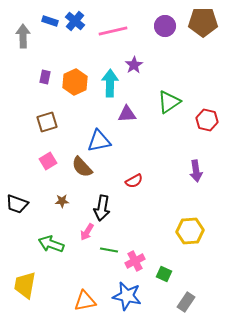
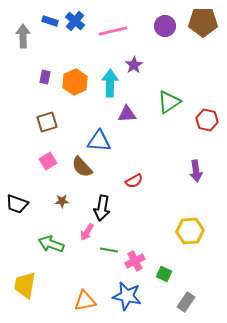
blue triangle: rotated 15 degrees clockwise
